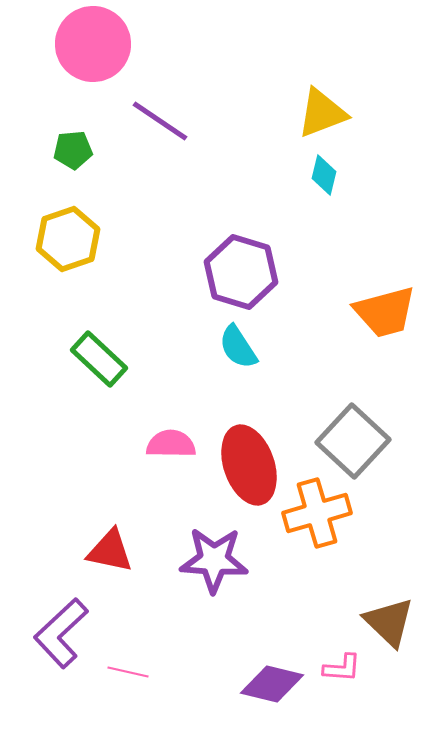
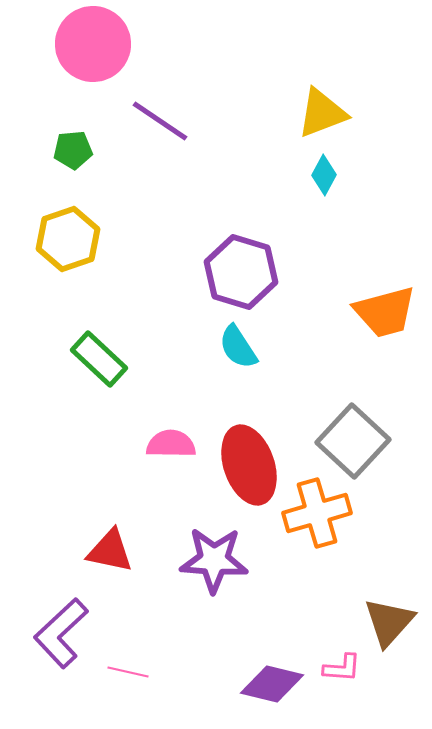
cyan diamond: rotated 15 degrees clockwise
brown triangle: rotated 28 degrees clockwise
